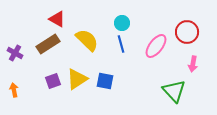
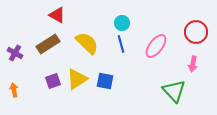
red triangle: moved 4 px up
red circle: moved 9 px right
yellow semicircle: moved 3 px down
